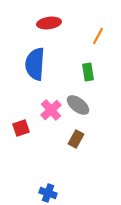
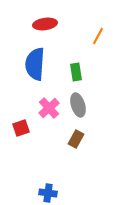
red ellipse: moved 4 px left, 1 px down
green rectangle: moved 12 px left
gray ellipse: rotated 35 degrees clockwise
pink cross: moved 2 px left, 2 px up
blue cross: rotated 12 degrees counterclockwise
